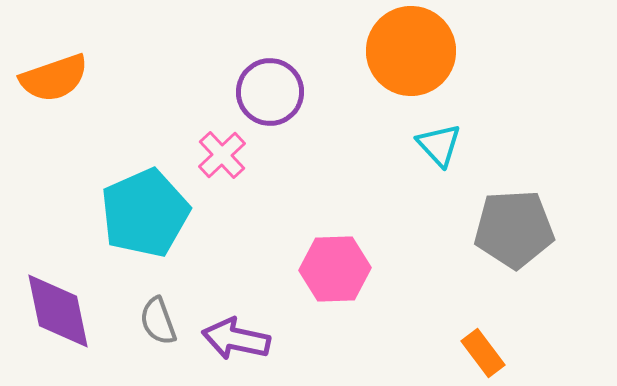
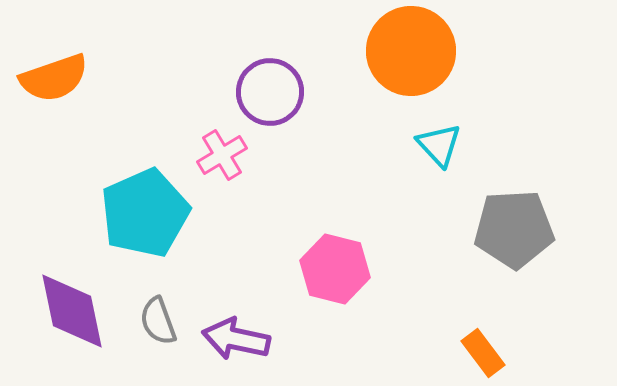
pink cross: rotated 12 degrees clockwise
pink hexagon: rotated 16 degrees clockwise
purple diamond: moved 14 px right
